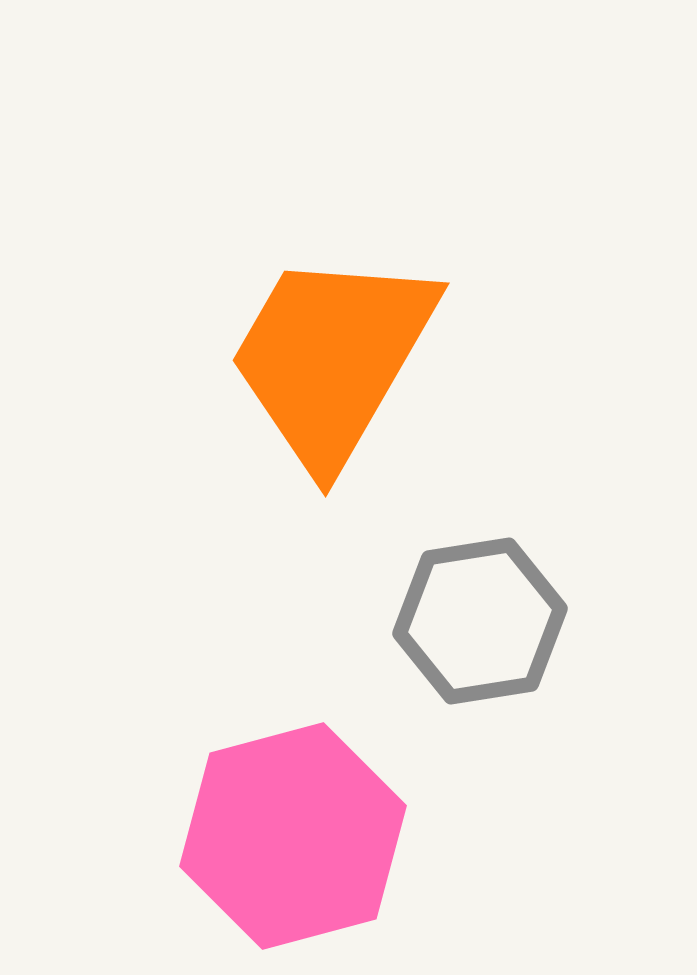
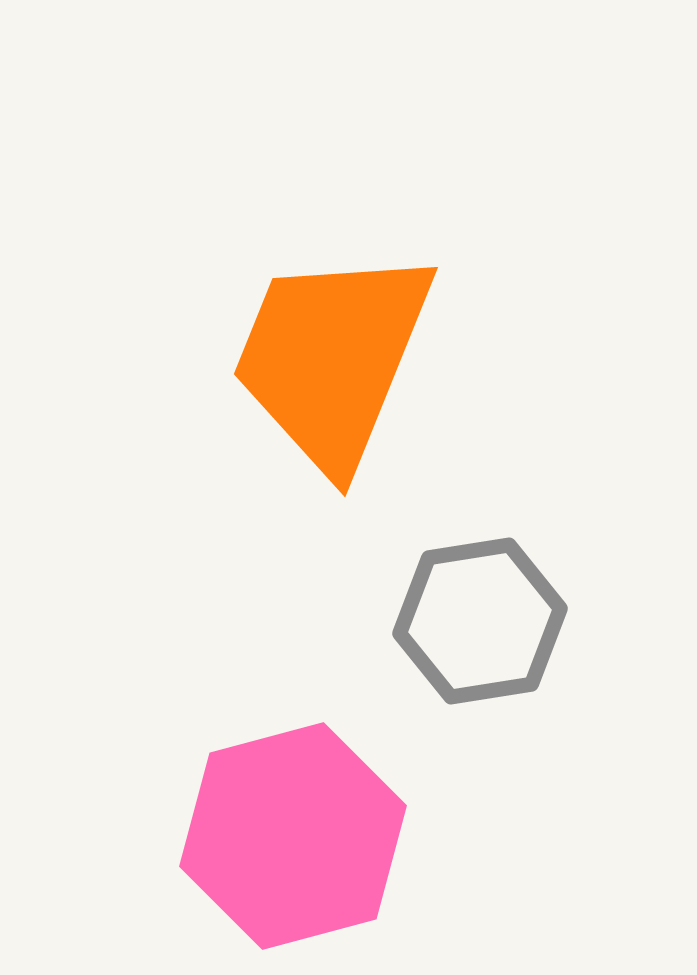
orange trapezoid: rotated 8 degrees counterclockwise
